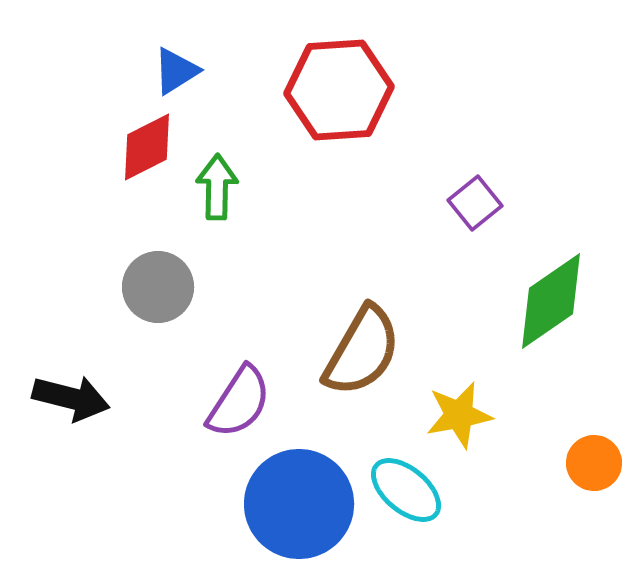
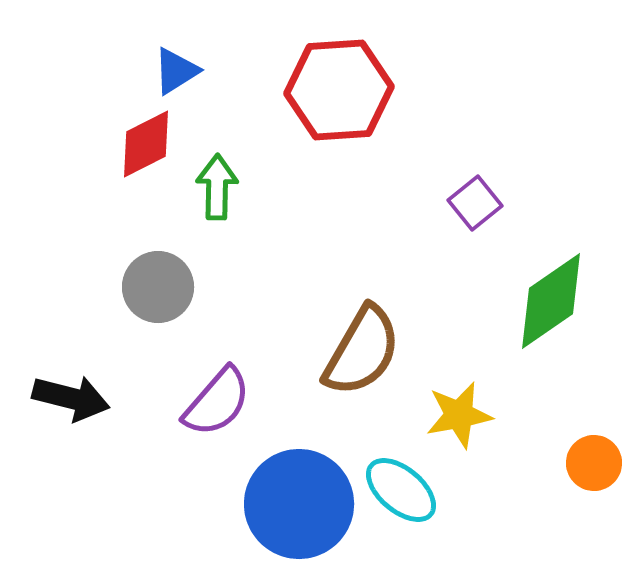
red diamond: moved 1 px left, 3 px up
purple semicircle: moved 22 px left; rotated 8 degrees clockwise
cyan ellipse: moved 5 px left
